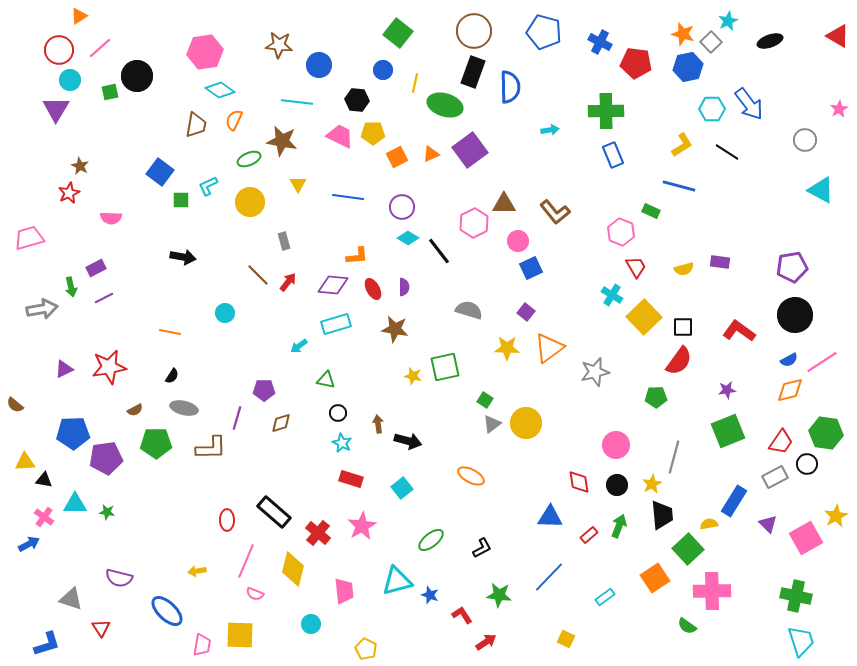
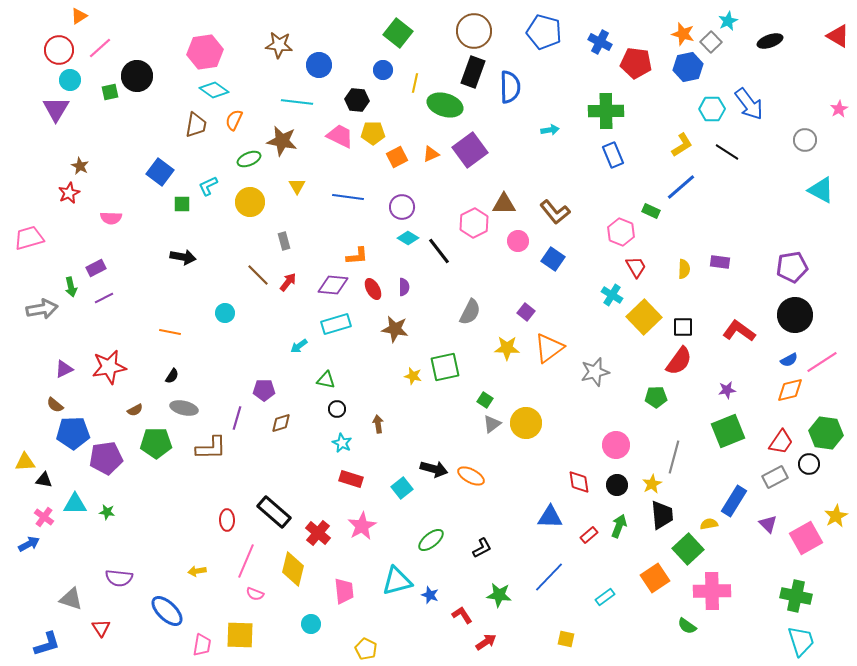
cyan diamond at (220, 90): moved 6 px left
yellow triangle at (298, 184): moved 1 px left, 2 px down
blue line at (679, 186): moved 2 px right, 1 px down; rotated 56 degrees counterclockwise
green square at (181, 200): moved 1 px right, 4 px down
blue square at (531, 268): moved 22 px right, 9 px up; rotated 30 degrees counterclockwise
yellow semicircle at (684, 269): rotated 72 degrees counterclockwise
gray semicircle at (469, 310): moved 1 px right, 2 px down; rotated 100 degrees clockwise
brown semicircle at (15, 405): moved 40 px right
black circle at (338, 413): moved 1 px left, 4 px up
black arrow at (408, 441): moved 26 px right, 28 px down
black circle at (807, 464): moved 2 px right
purple semicircle at (119, 578): rotated 8 degrees counterclockwise
yellow square at (566, 639): rotated 12 degrees counterclockwise
